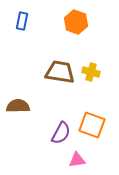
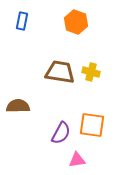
orange square: rotated 12 degrees counterclockwise
